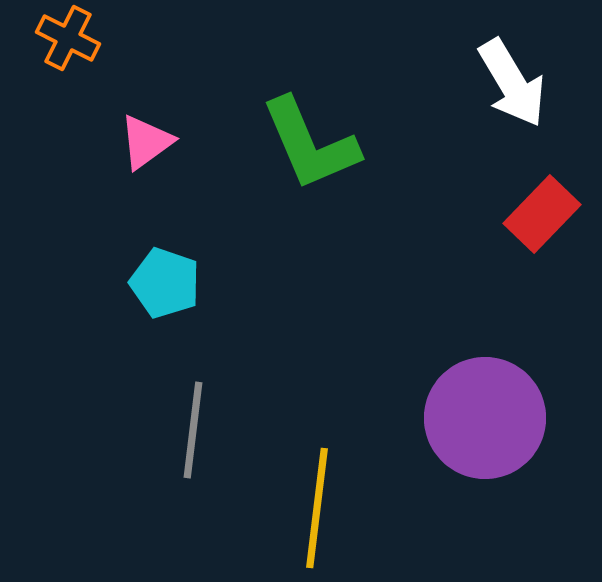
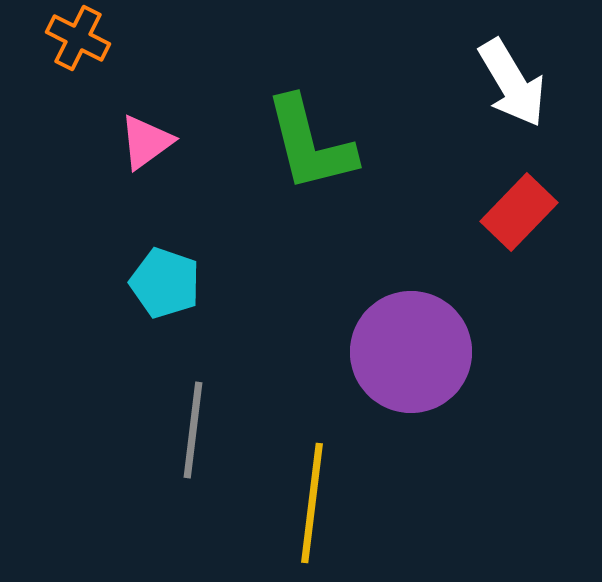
orange cross: moved 10 px right
green L-shape: rotated 9 degrees clockwise
red rectangle: moved 23 px left, 2 px up
purple circle: moved 74 px left, 66 px up
yellow line: moved 5 px left, 5 px up
